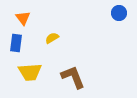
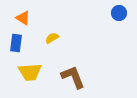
orange triangle: rotated 21 degrees counterclockwise
